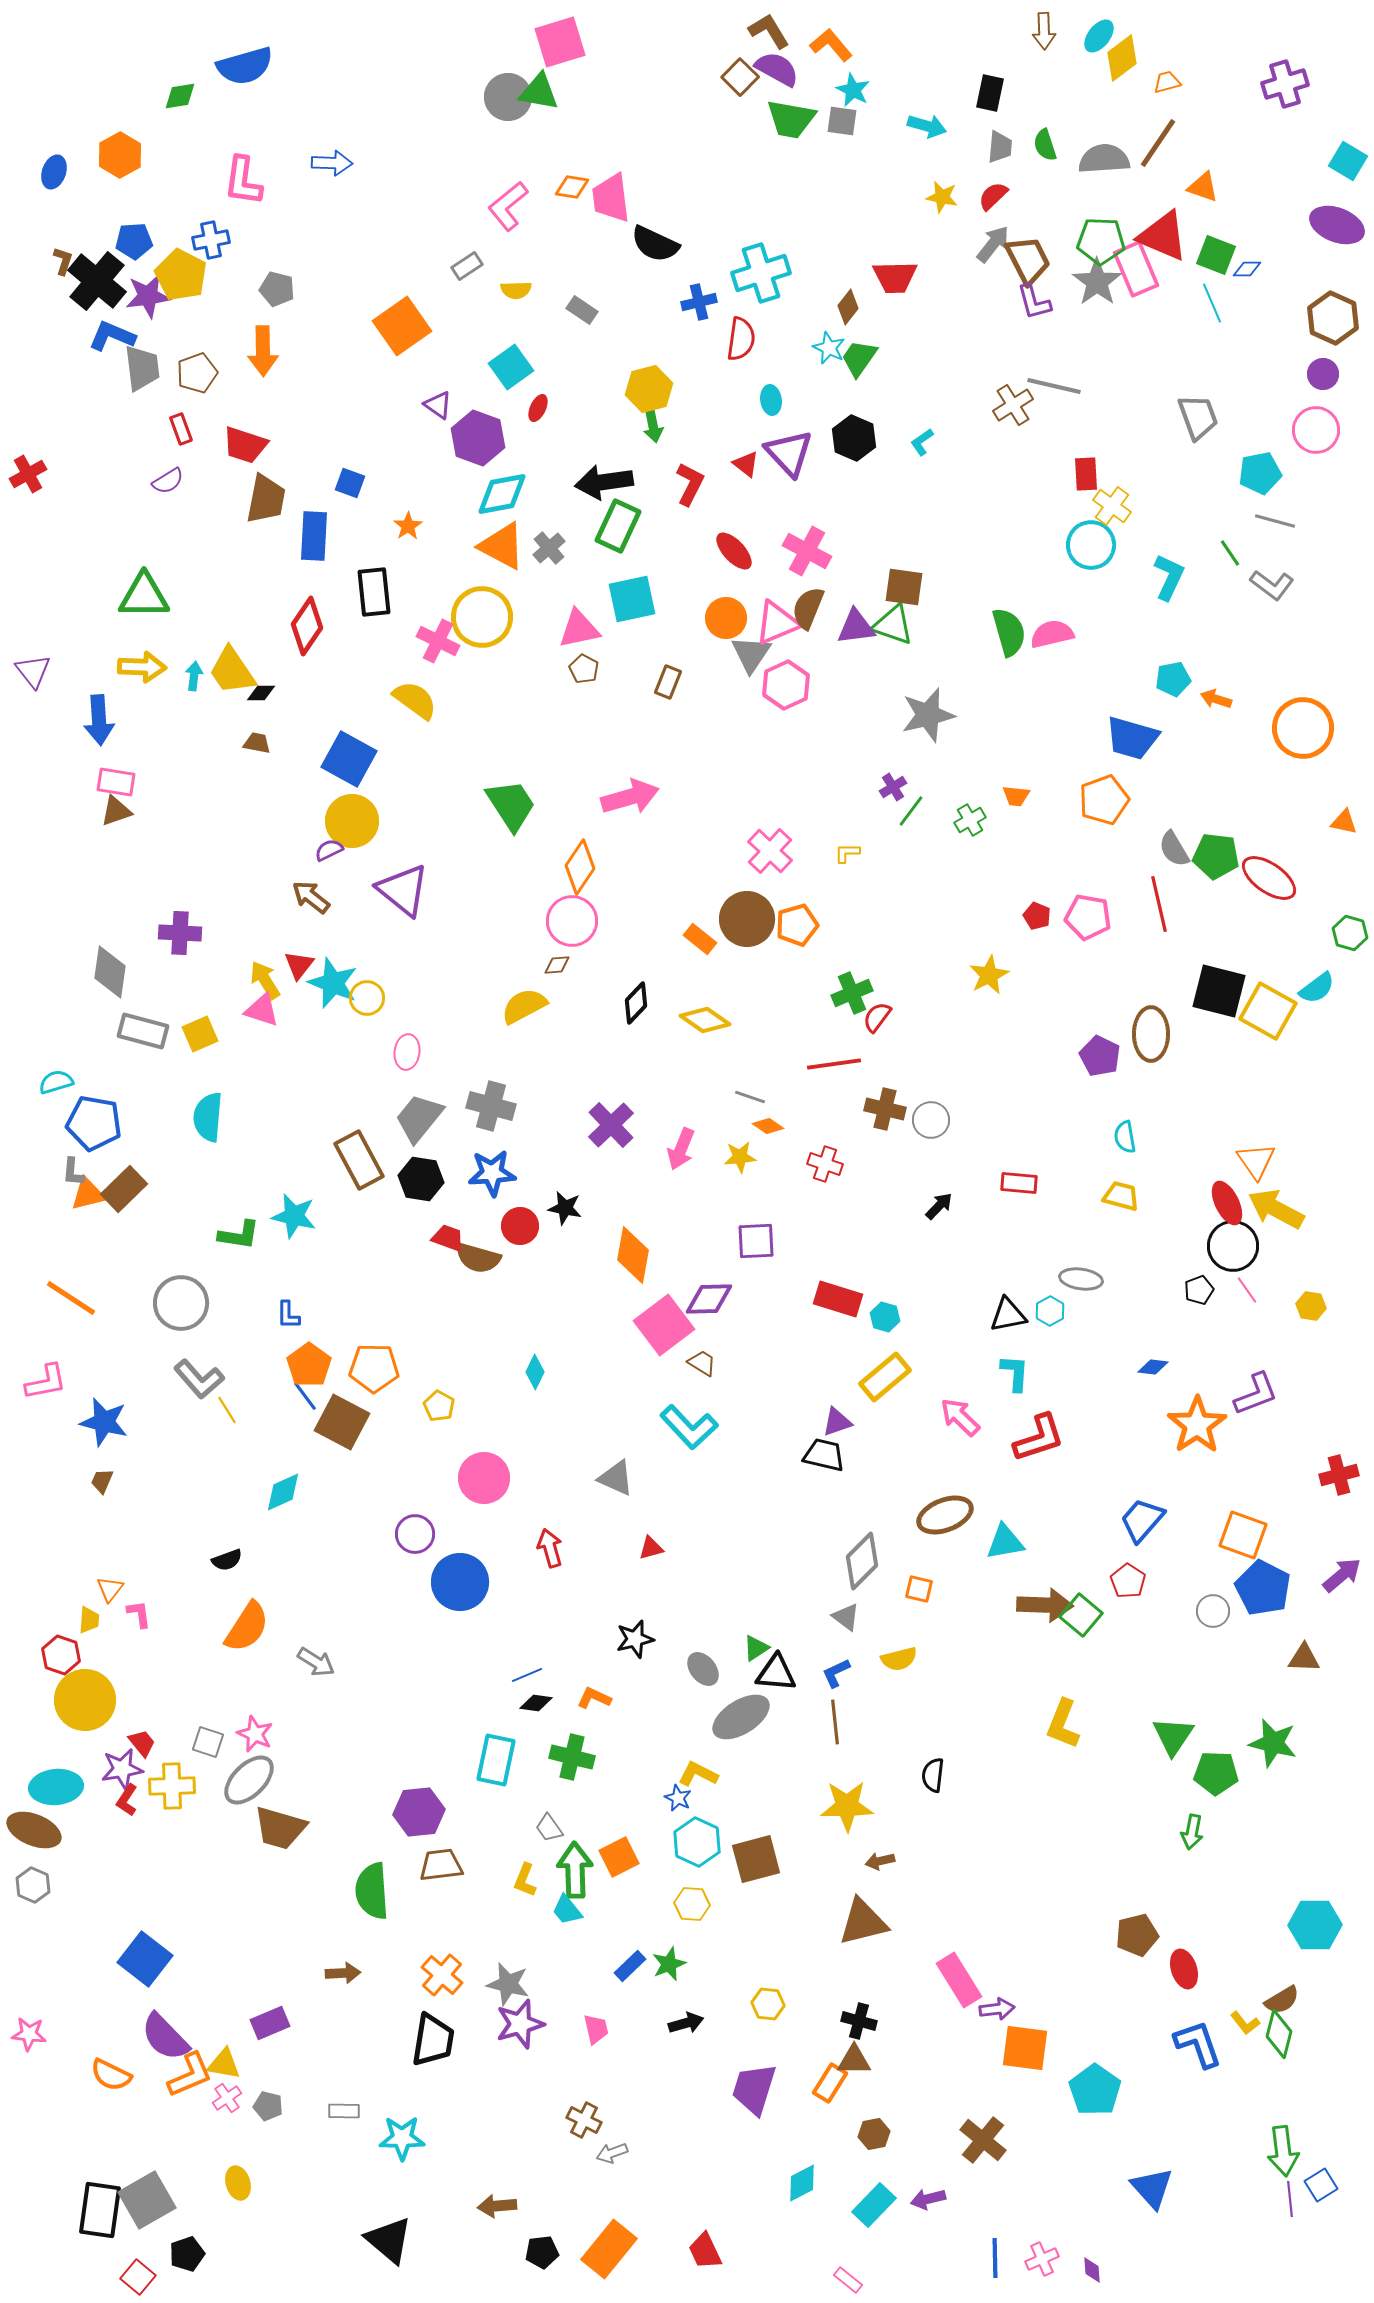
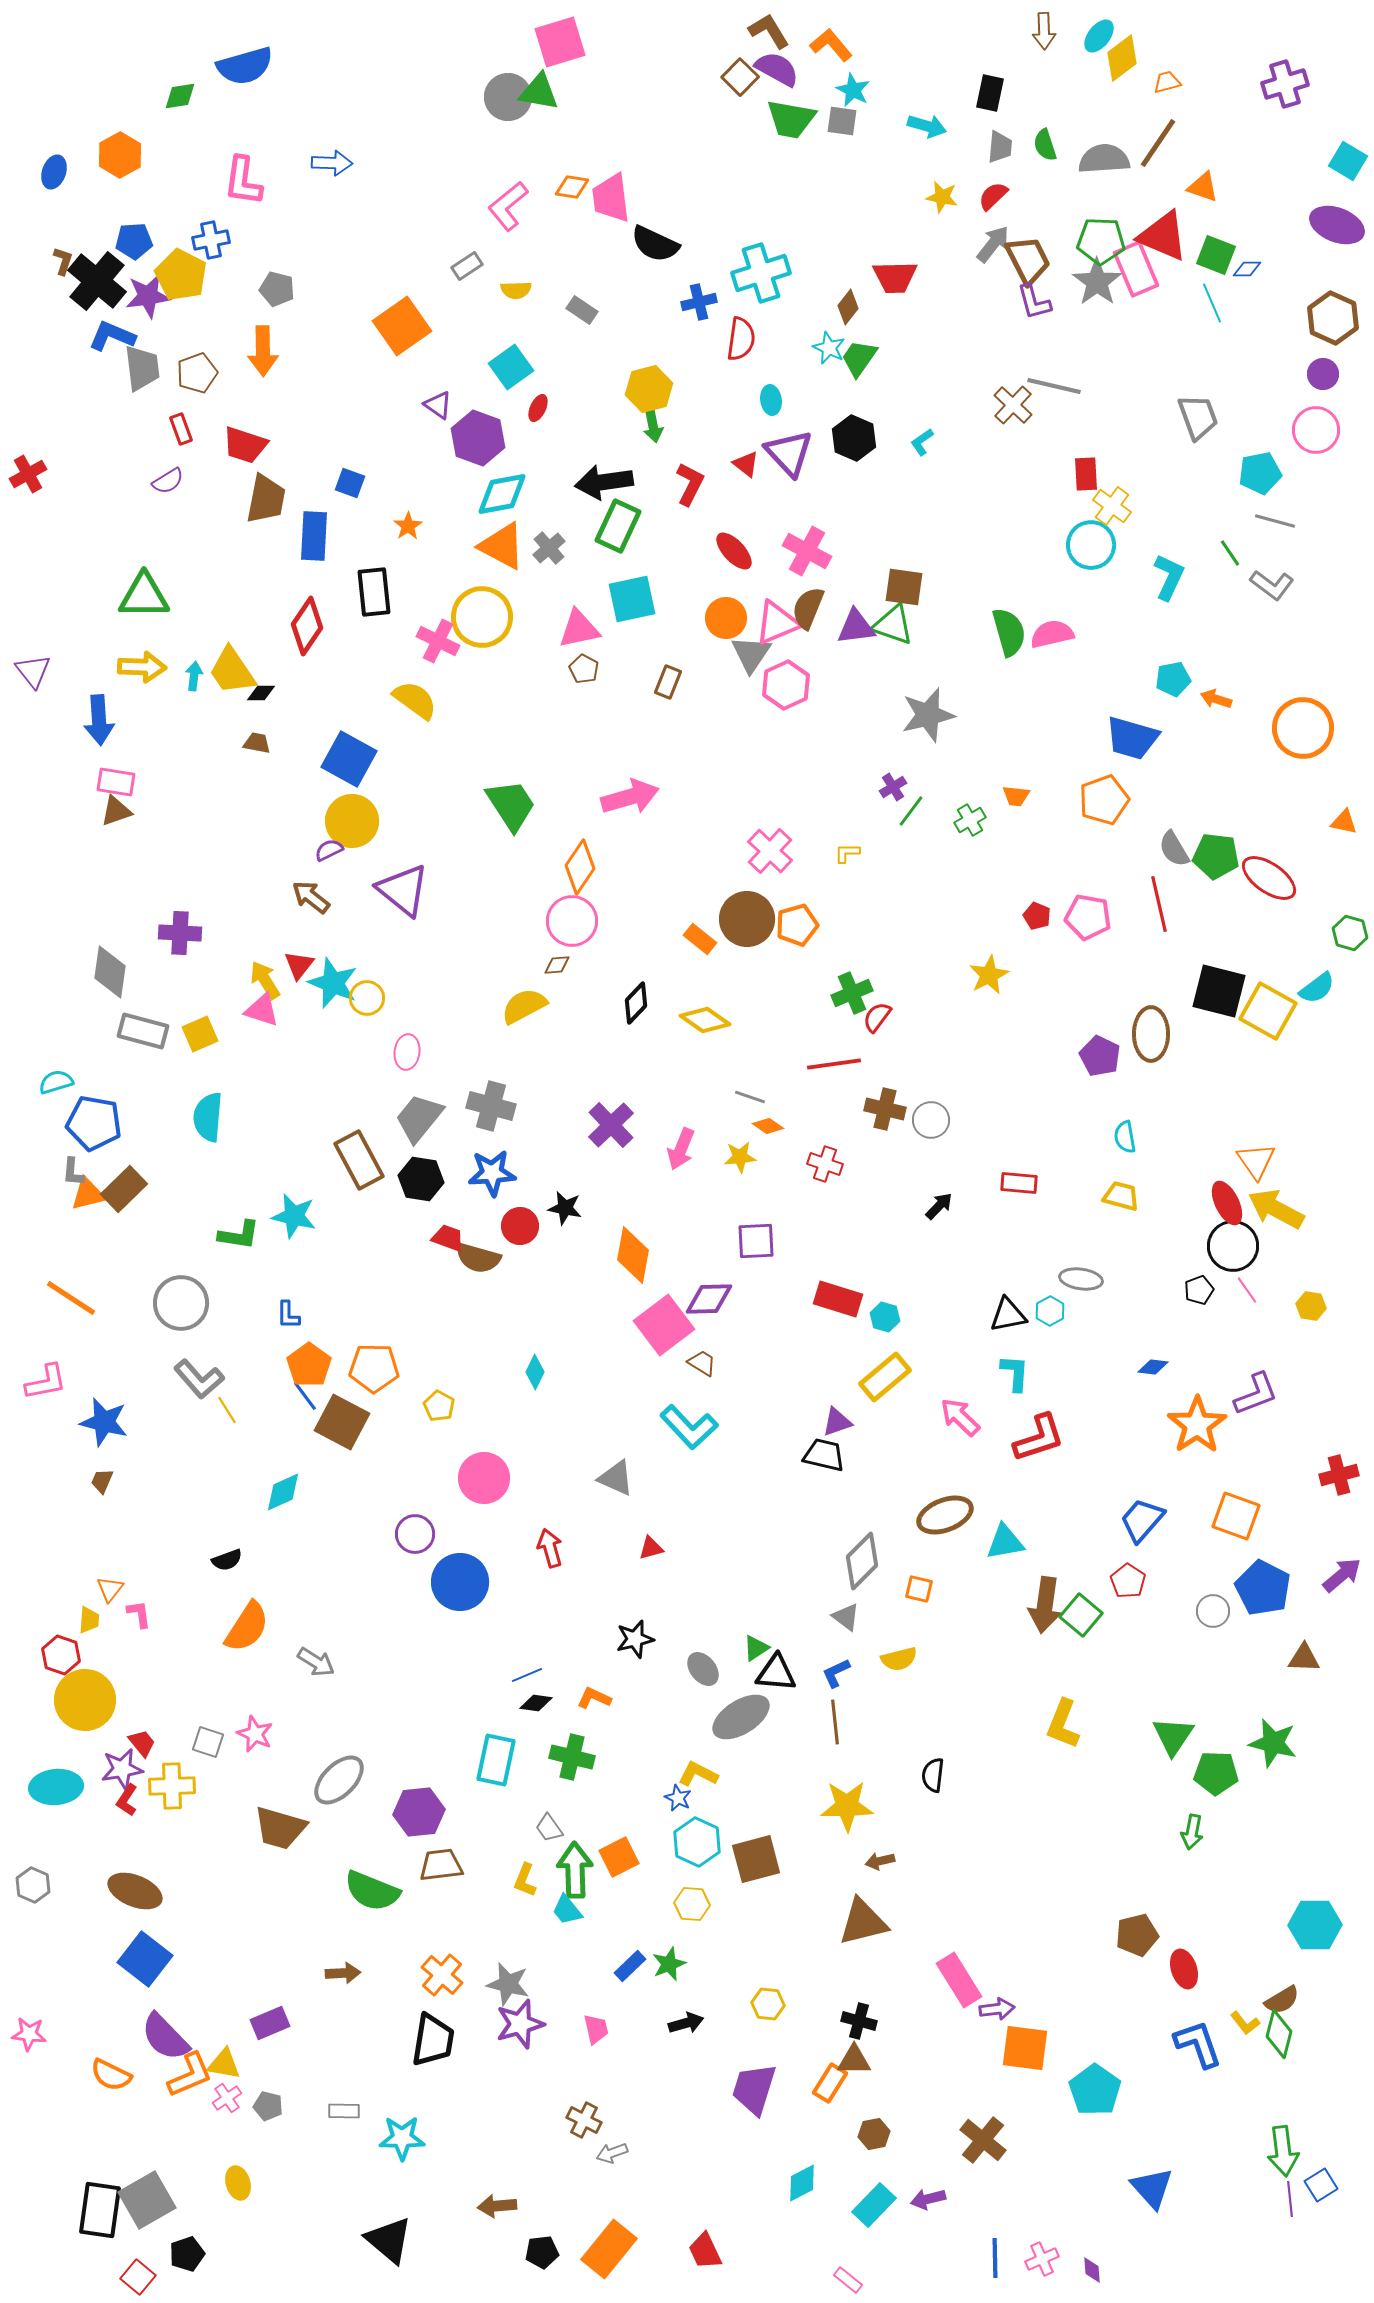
brown cross at (1013, 405): rotated 15 degrees counterclockwise
orange square at (1243, 1535): moved 7 px left, 19 px up
brown arrow at (1045, 1605): rotated 96 degrees clockwise
gray ellipse at (249, 1780): moved 90 px right
brown ellipse at (34, 1830): moved 101 px right, 61 px down
green semicircle at (372, 1891): rotated 64 degrees counterclockwise
